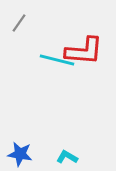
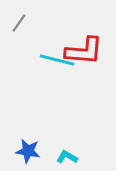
blue star: moved 8 px right, 3 px up
